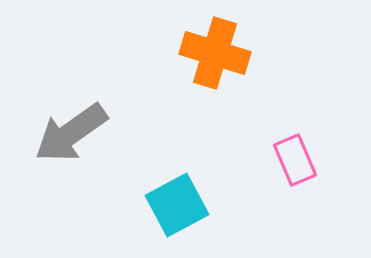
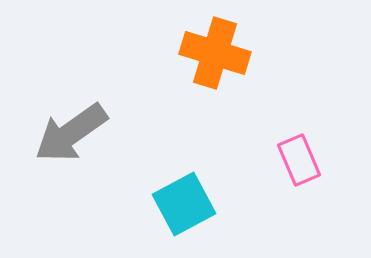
pink rectangle: moved 4 px right
cyan square: moved 7 px right, 1 px up
